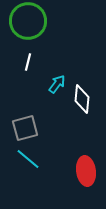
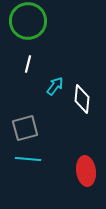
white line: moved 2 px down
cyan arrow: moved 2 px left, 2 px down
cyan line: rotated 35 degrees counterclockwise
